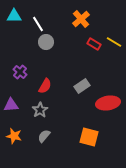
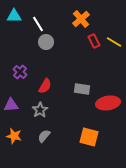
red rectangle: moved 3 px up; rotated 32 degrees clockwise
gray rectangle: moved 3 px down; rotated 42 degrees clockwise
